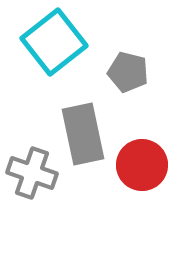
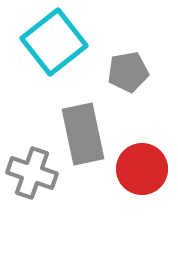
gray pentagon: rotated 24 degrees counterclockwise
red circle: moved 4 px down
